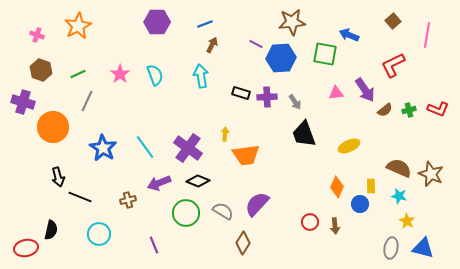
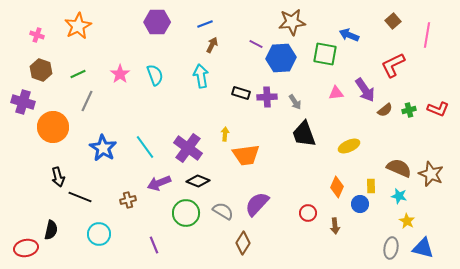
red circle at (310, 222): moved 2 px left, 9 px up
